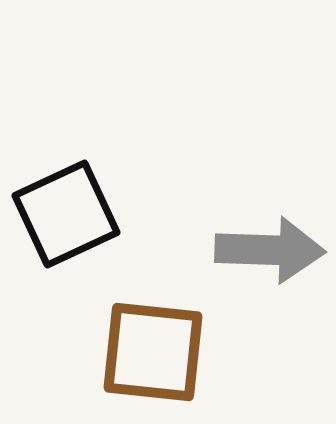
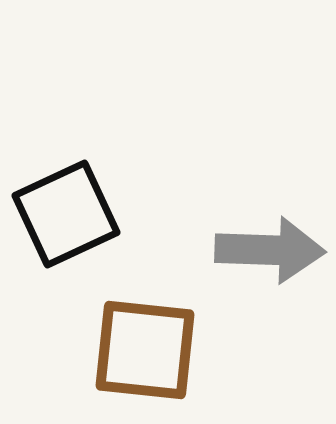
brown square: moved 8 px left, 2 px up
